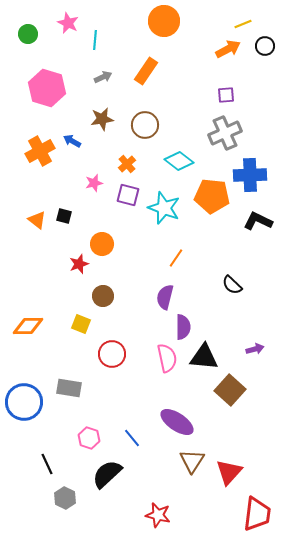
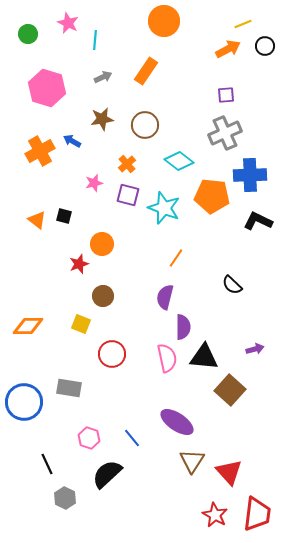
red triangle at (229, 472): rotated 24 degrees counterclockwise
red star at (158, 515): moved 57 px right; rotated 15 degrees clockwise
